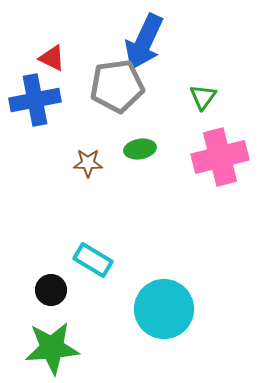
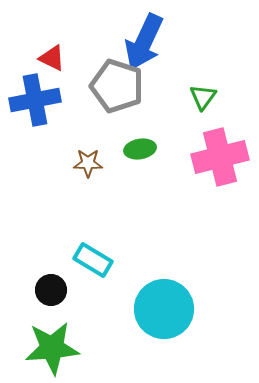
gray pentagon: rotated 26 degrees clockwise
